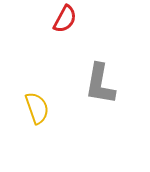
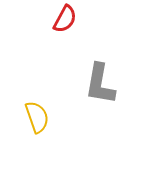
yellow semicircle: moved 9 px down
